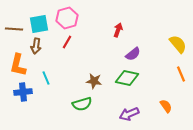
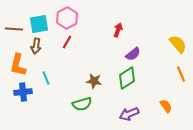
pink hexagon: rotated 10 degrees counterclockwise
green diamond: rotated 45 degrees counterclockwise
